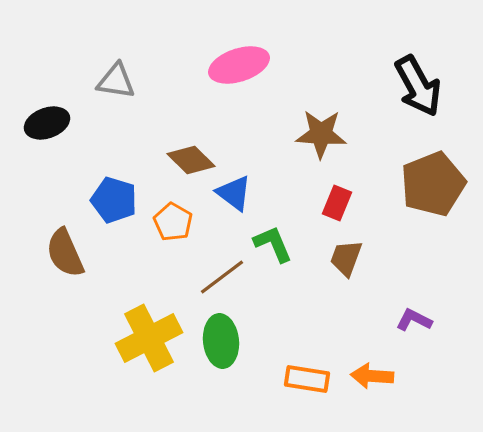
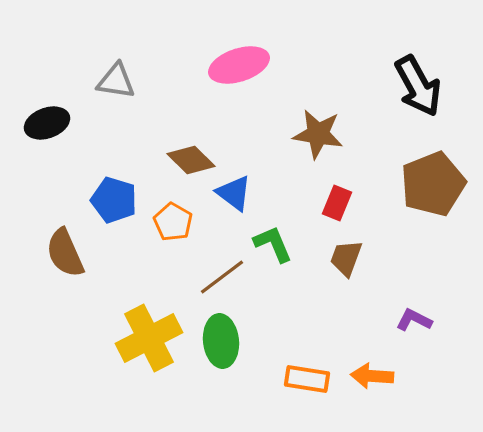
brown star: moved 3 px left; rotated 6 degrees clockwise
